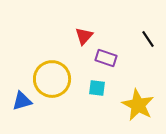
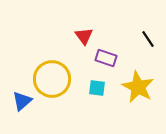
red triangle: rotated 18 degrees counterclockwise
blue triangle: rotated 25 degrees counterclockwise
yellow star: moved 18 px up
